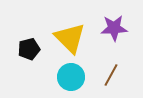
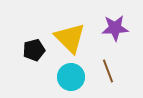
purple star: moved 1 px right
black pentagon: moved 5 px right, 1 px down
brown line: moved 3 px left, 4 px up; rotated 50 degrees counterclockwise
